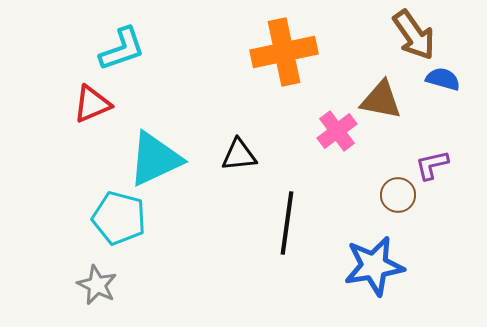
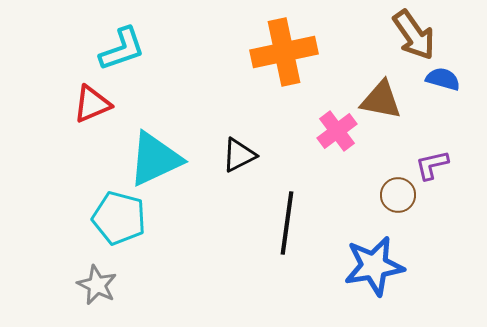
black triangle: rotated 21 degrees counterclockwise
